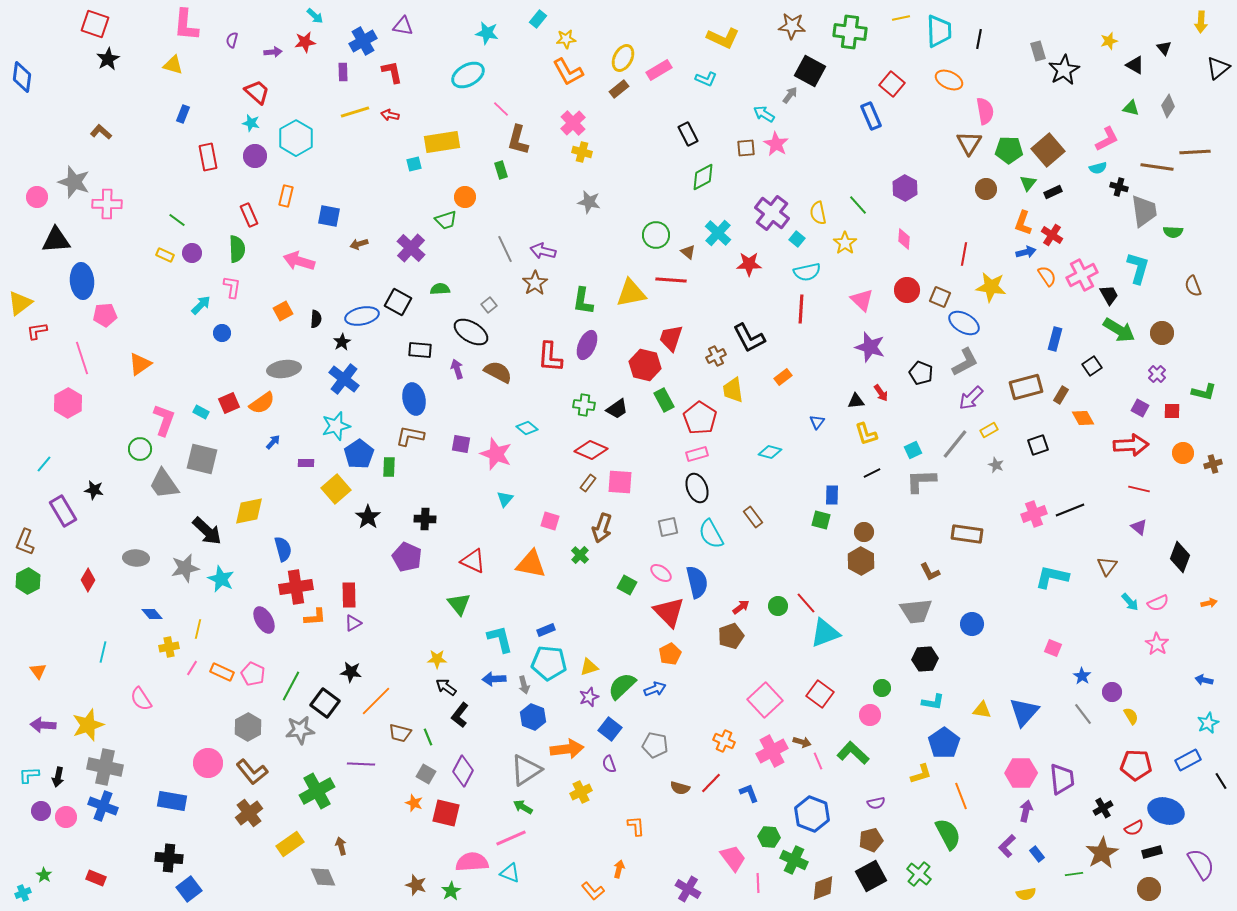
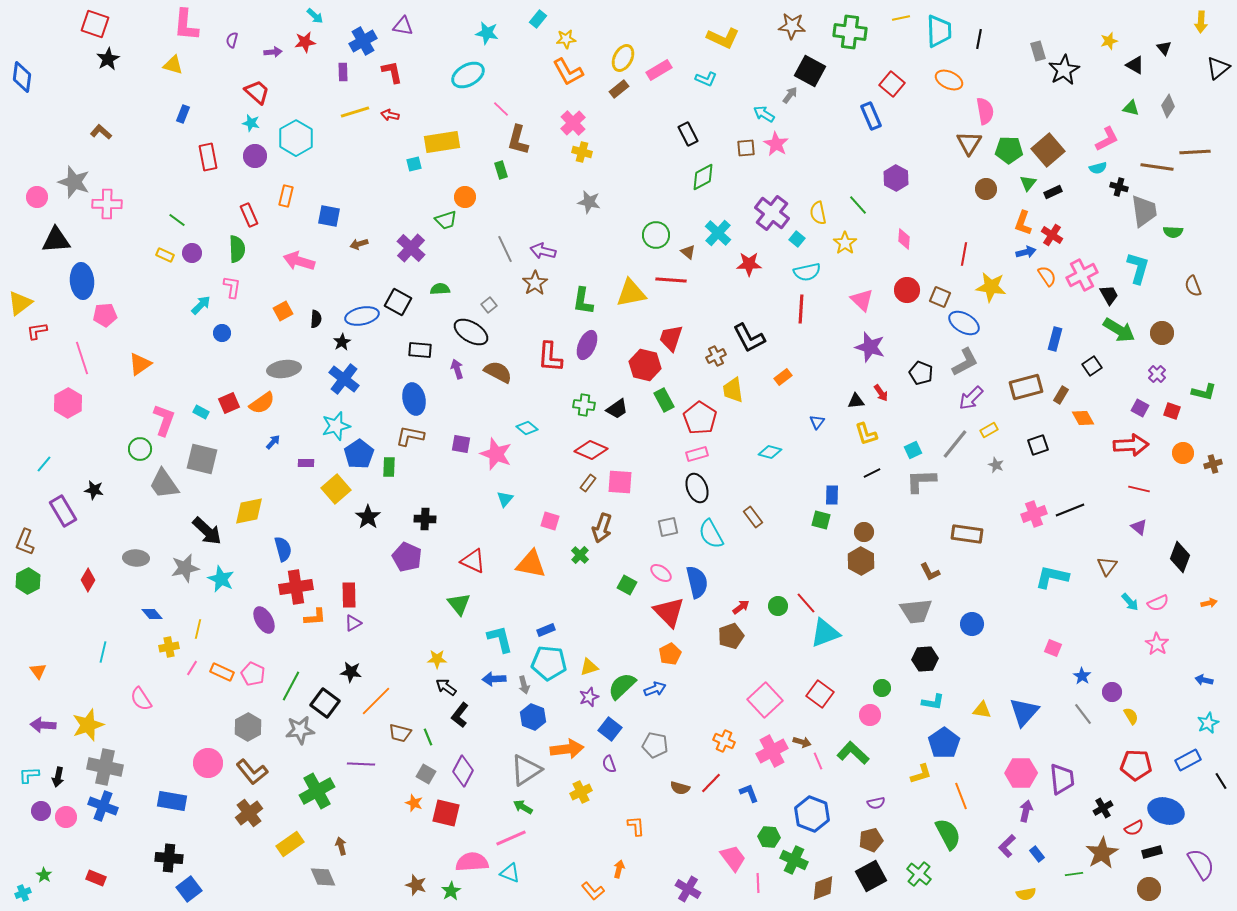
purple hexagon at (905, 188): moved 9 px left, 10 px up
red square at (1172, 411): rotated 18 degrees clockwise
